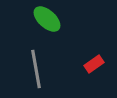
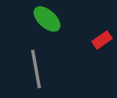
red rectangle: moved 8 px right, 24 px up
